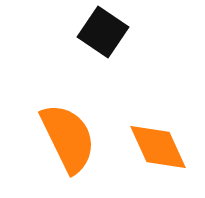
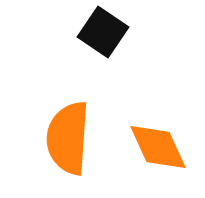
orange semicircle: rotated 150 degrees counterclockwise
